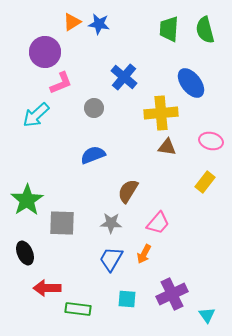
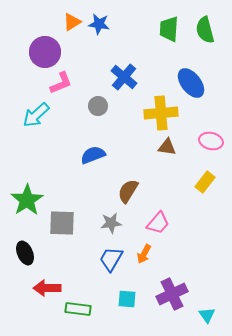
gray circle: moved 4 px right, 2 px up
gray star: rotated 10 degrees counterclockwise
